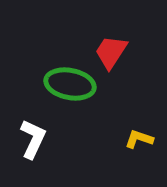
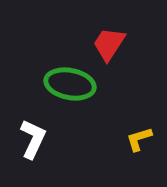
red trapezoid: moved 2 px left, 8 px up
yellow L-shape: rotated 36 degrees counterclockwise
